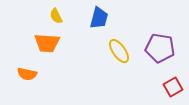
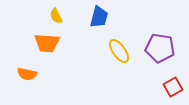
blue trapezoid: moved 1 px up
